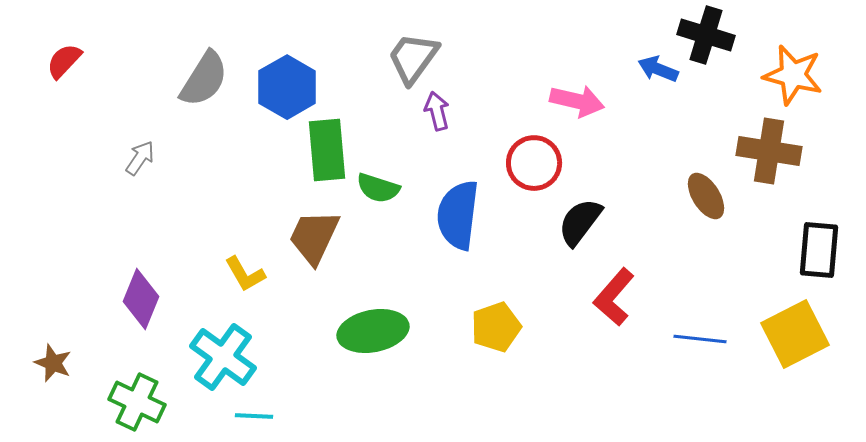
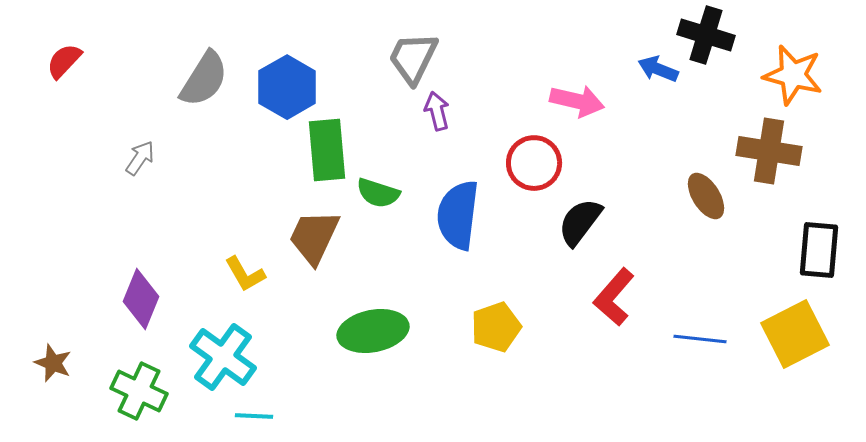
gray trapezoid: rotated 10 degrees counterclockwise
green semicircle: moved 5 px down
green cross: moved 2 px right, 11 px up
